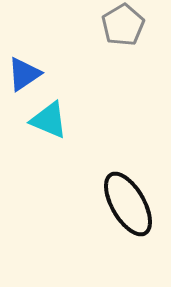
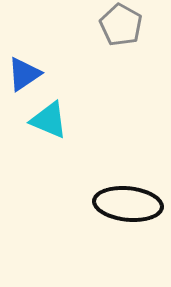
gray pentagon: moved 2 px left; rotated 12 degrees counterclockwise
black ellipse: rotated 54 degrees counterclockwise
